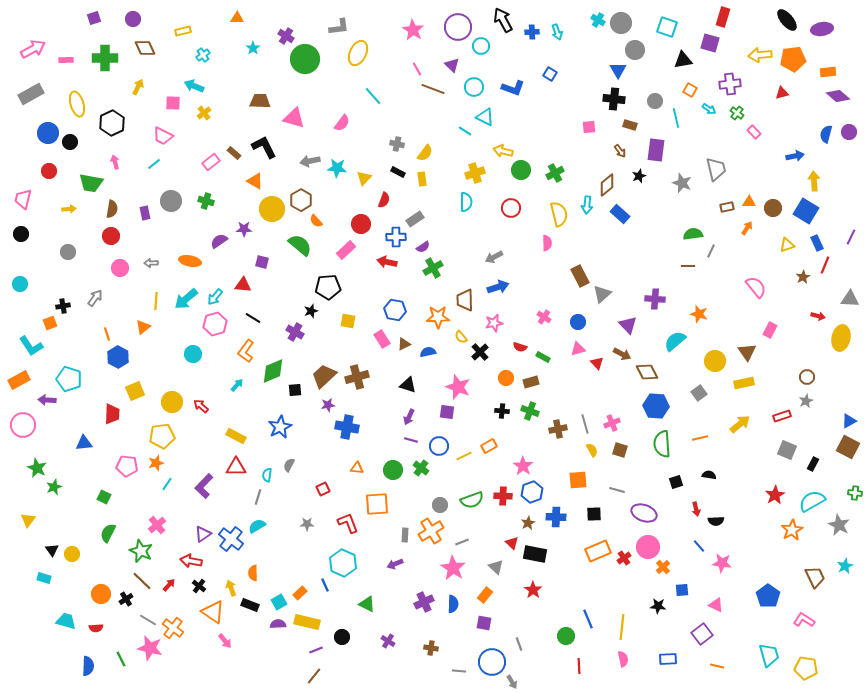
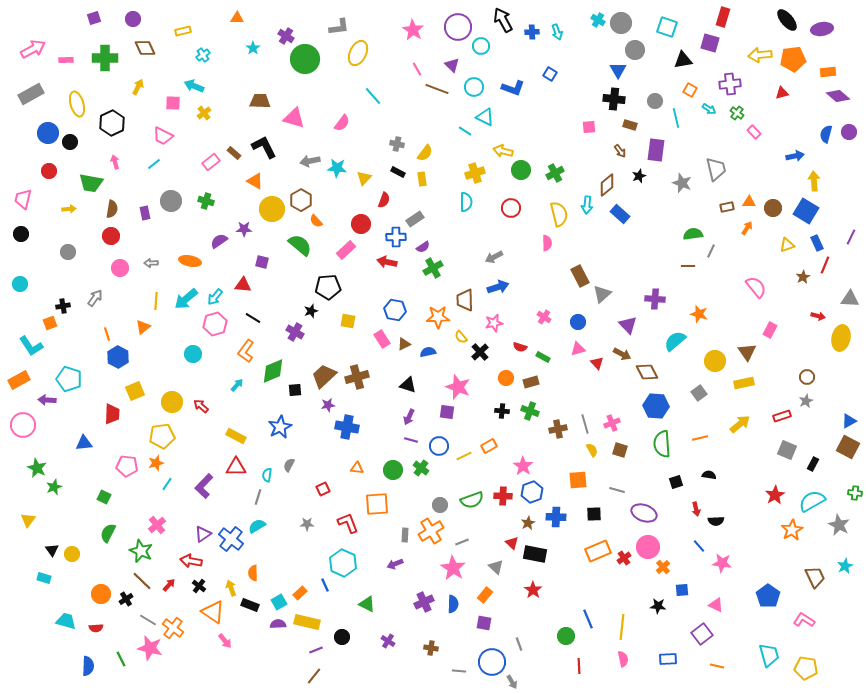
brown line at (433, 89): moved 4 px right
